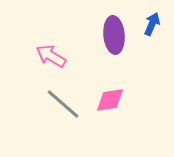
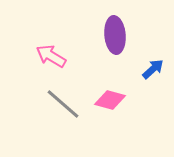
blue arrow: moved 1 px right, 45 px down; rotated 25 degrees clockwise
purple ellipse: moved 1 px right
pink diamond: rotated 24 degrees clockwise
